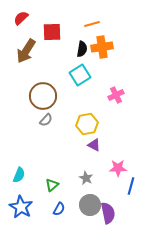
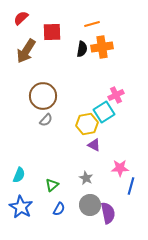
cyan square: moved 24 px right, 37 px down
pink star: moved 2 px right
